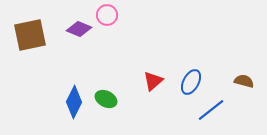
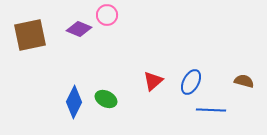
blue line: rotated 40 degrees clockwise
